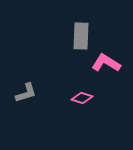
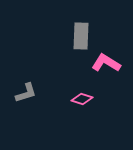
pink diamond: moved 1 px down
